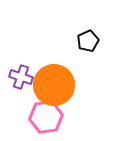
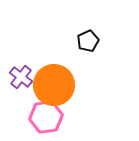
purple cross: rotated 20 degrees clockwise
